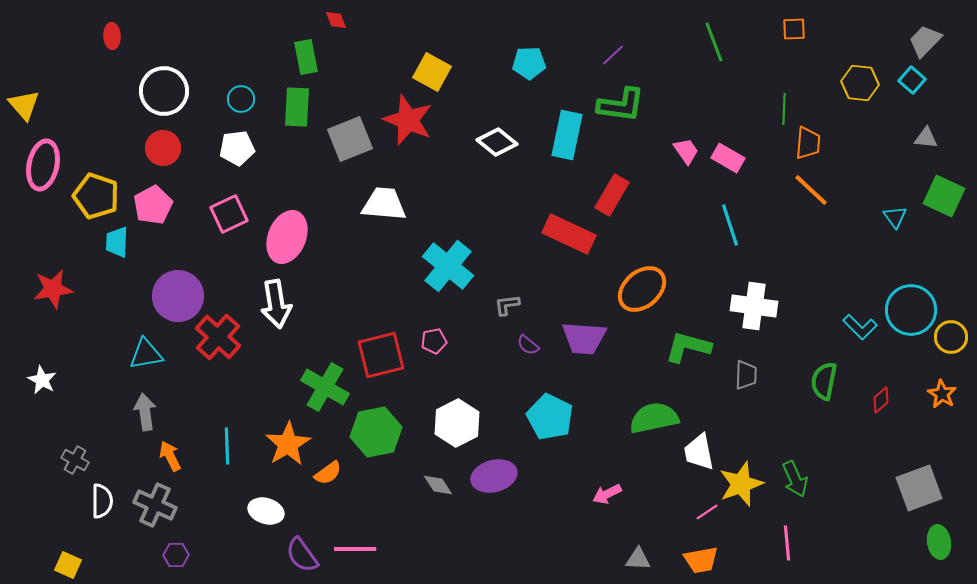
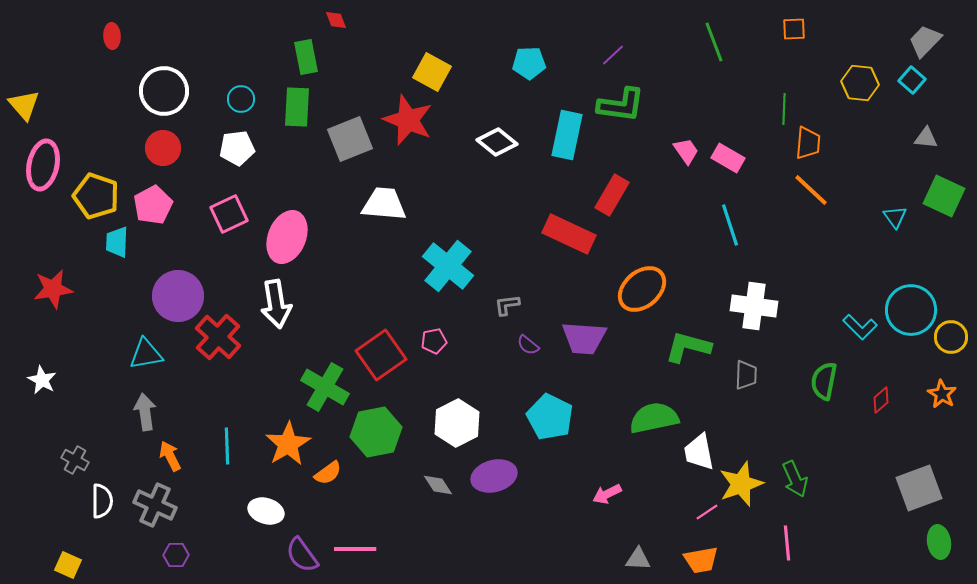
red square at (381, 355): rotated 21 degrees counterclockwise
